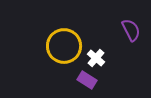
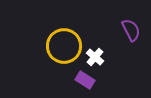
white cross: moved 1 px left, 1 px up
purple rectangle: moved 2 px left
